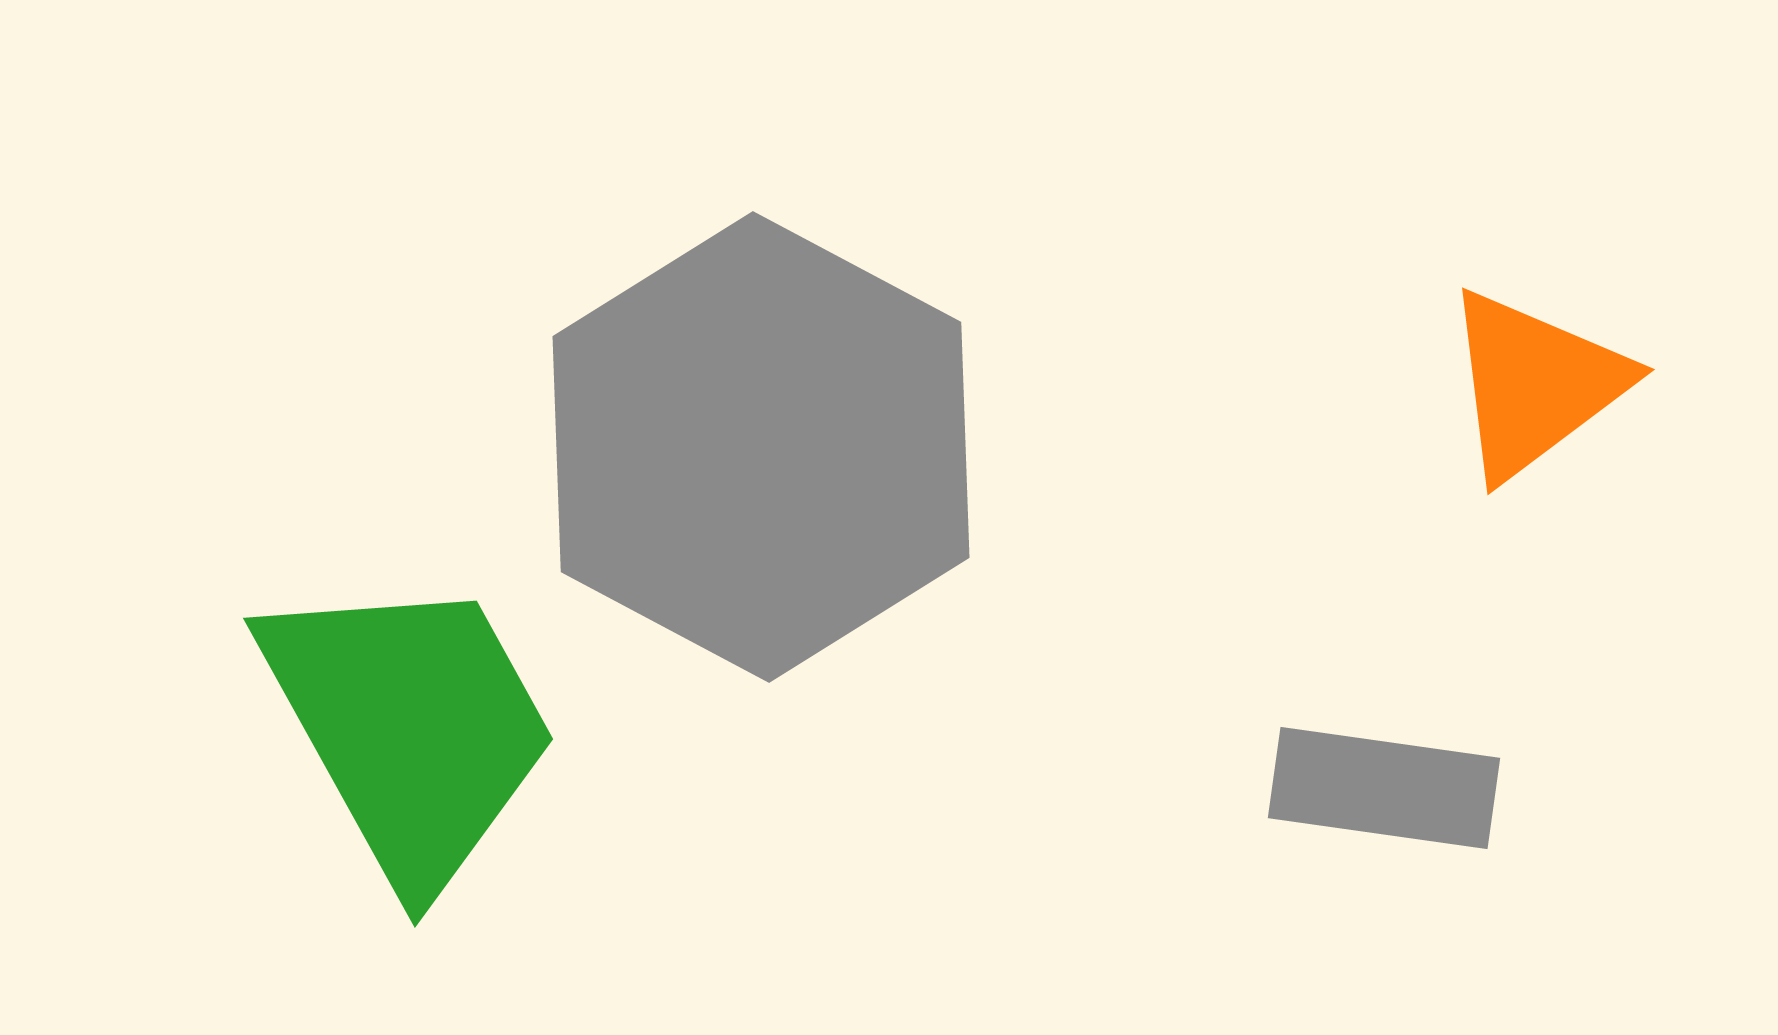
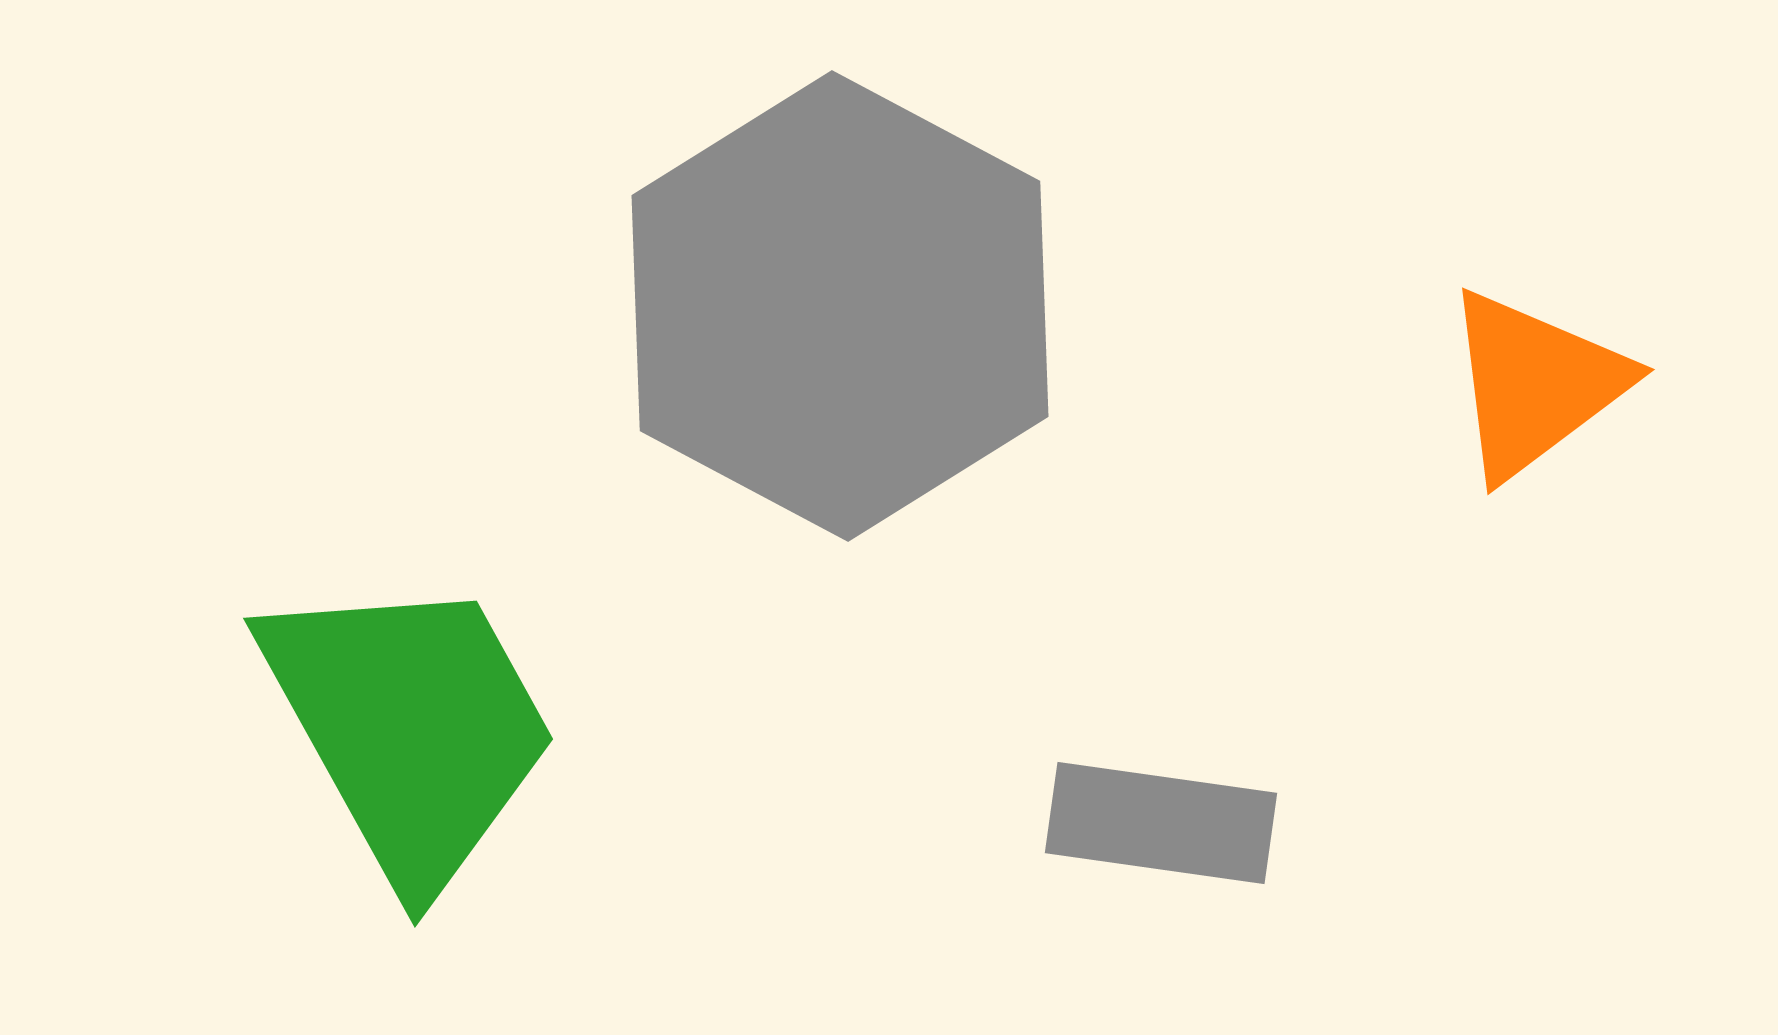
gray hexagon: moved 79 px right, 141 px up
gray rectangle: moved 223 px left, 35 px down
